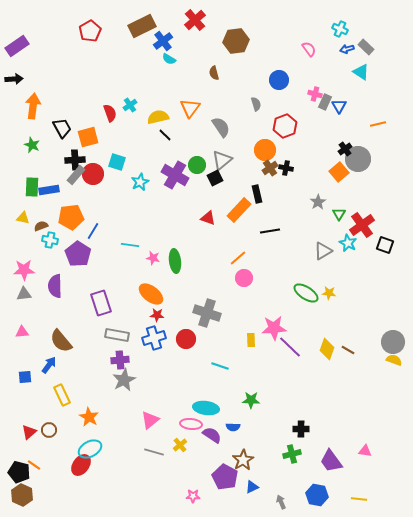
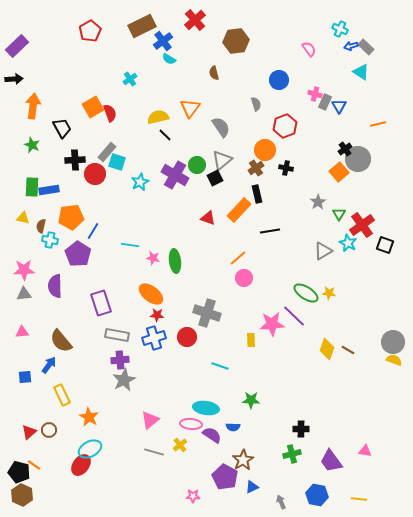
purple rectangle at (17, 46): rotated 10 degrees counterclockwise
blue arrow at (347, 49): moved 4 px right, 3 px up
cyan cross at (130, 105): moved 26 px up
orange square at (88, 137): moved 5 px right, 30 px up; rotated 15 degrees counterclockwise
brown cross at (270, 168): moved 14 px left
red circle at (93, 174): moved 2 px right
gray rectangle at (76, 175): moved 31 px right, 23 px up
brown semicircle at (41, 226): rotated 56 degrees counterclockwise
pink star at (274, 328): moved 2 px left, 4 px up
red circle at (186, 339): moved 1 px right, 2 px up
purple line at (290, 347): moved 4 px right, 31 px up
